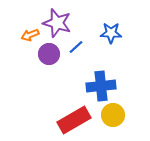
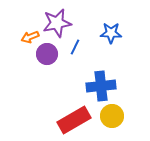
purple star: rotated 28 degrees counterclockwise
orange arrow: moved 2 px down
blue line: moved 1 px left; rotated 21 degrees counterclockwise
purple circle: moved 2 px left
yellow circle: moved 1 px left, 1 px down
